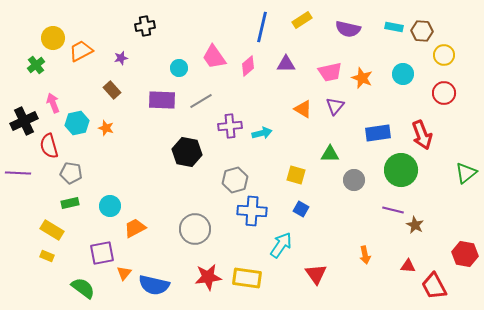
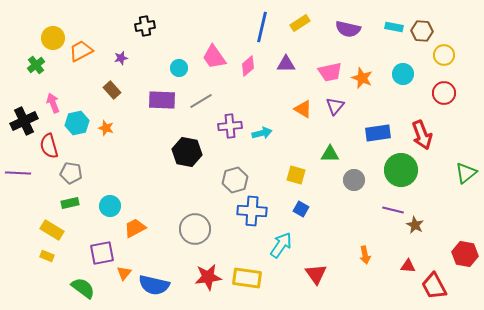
yellow rectangle at (302, 20): moved 2 px left, 3 px down
